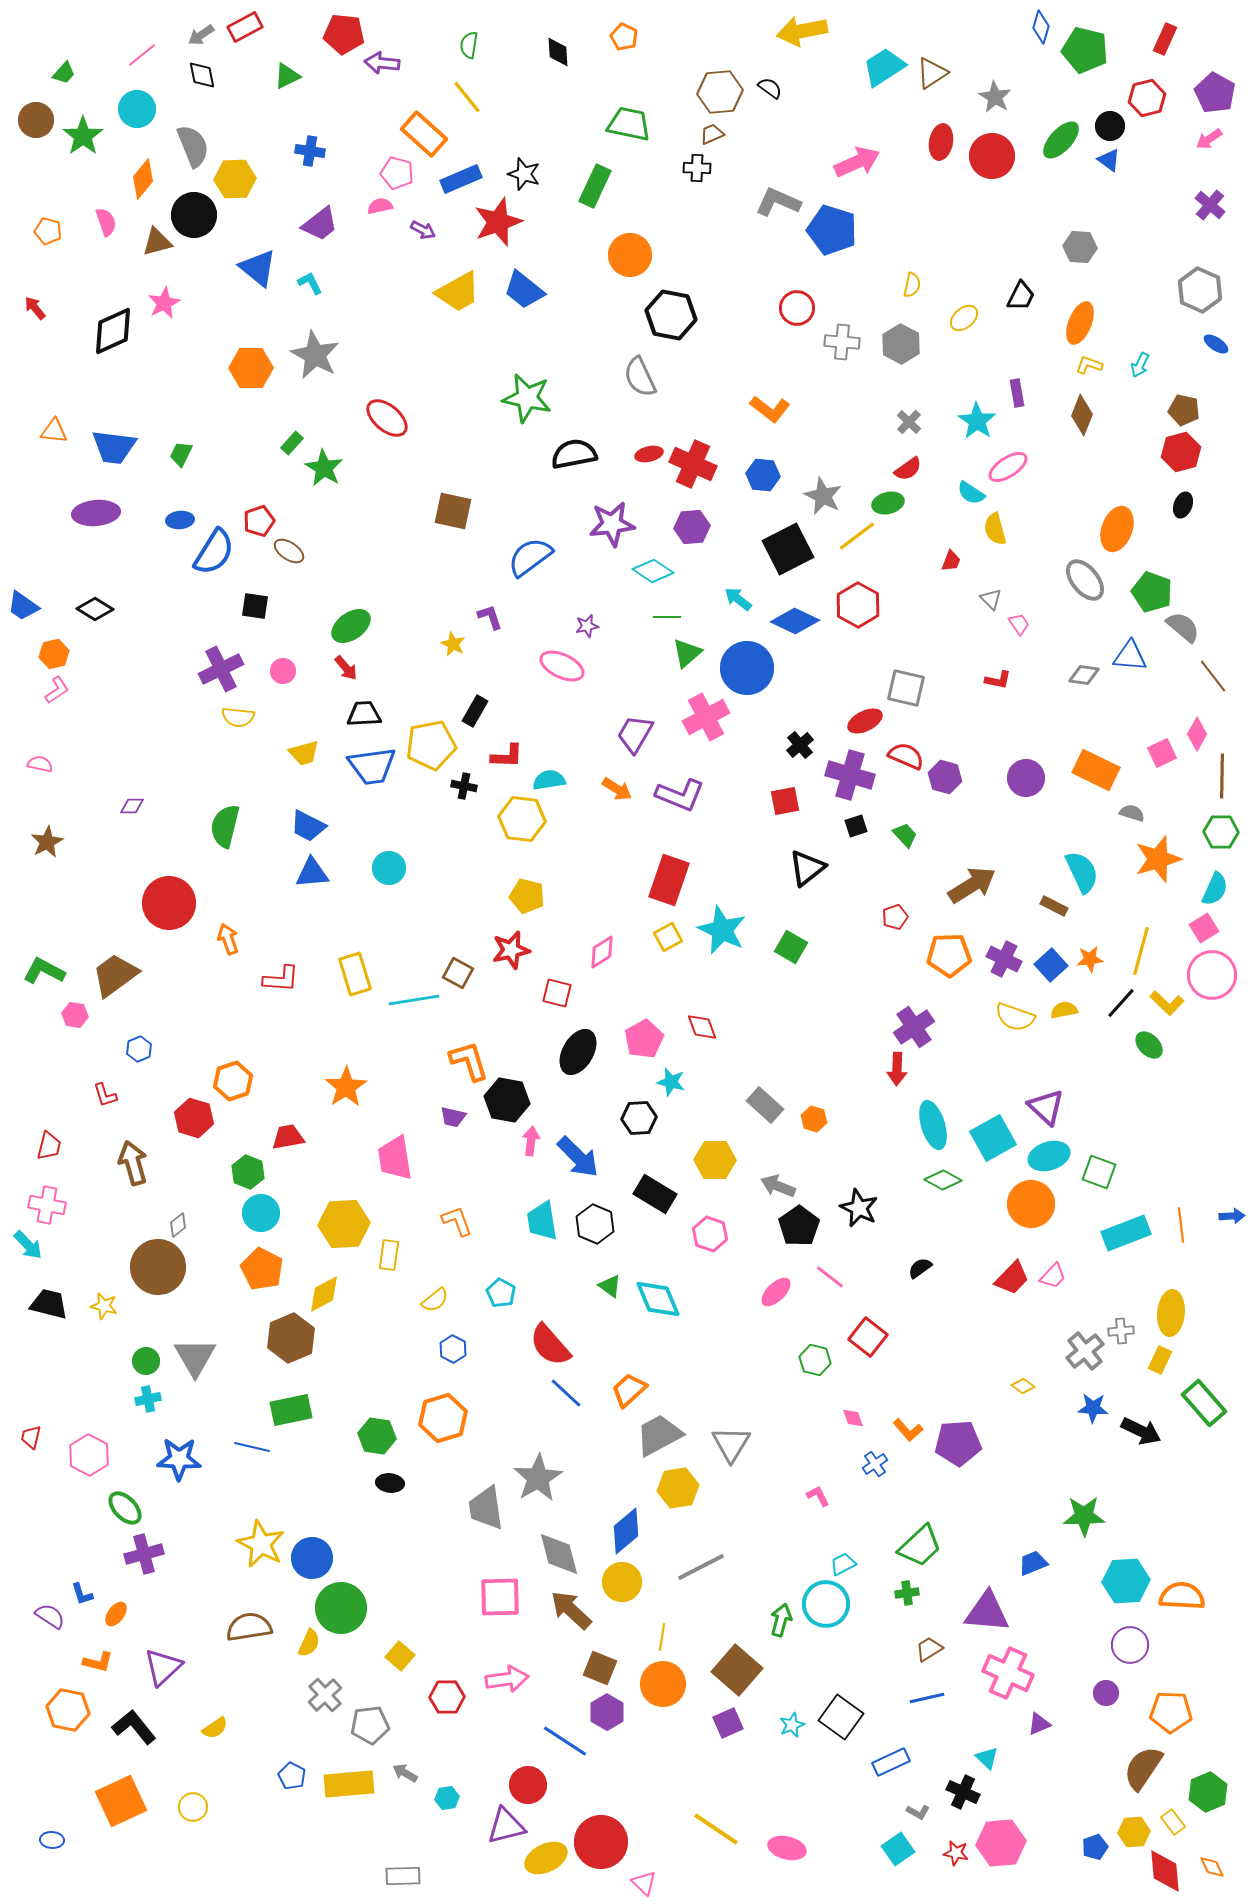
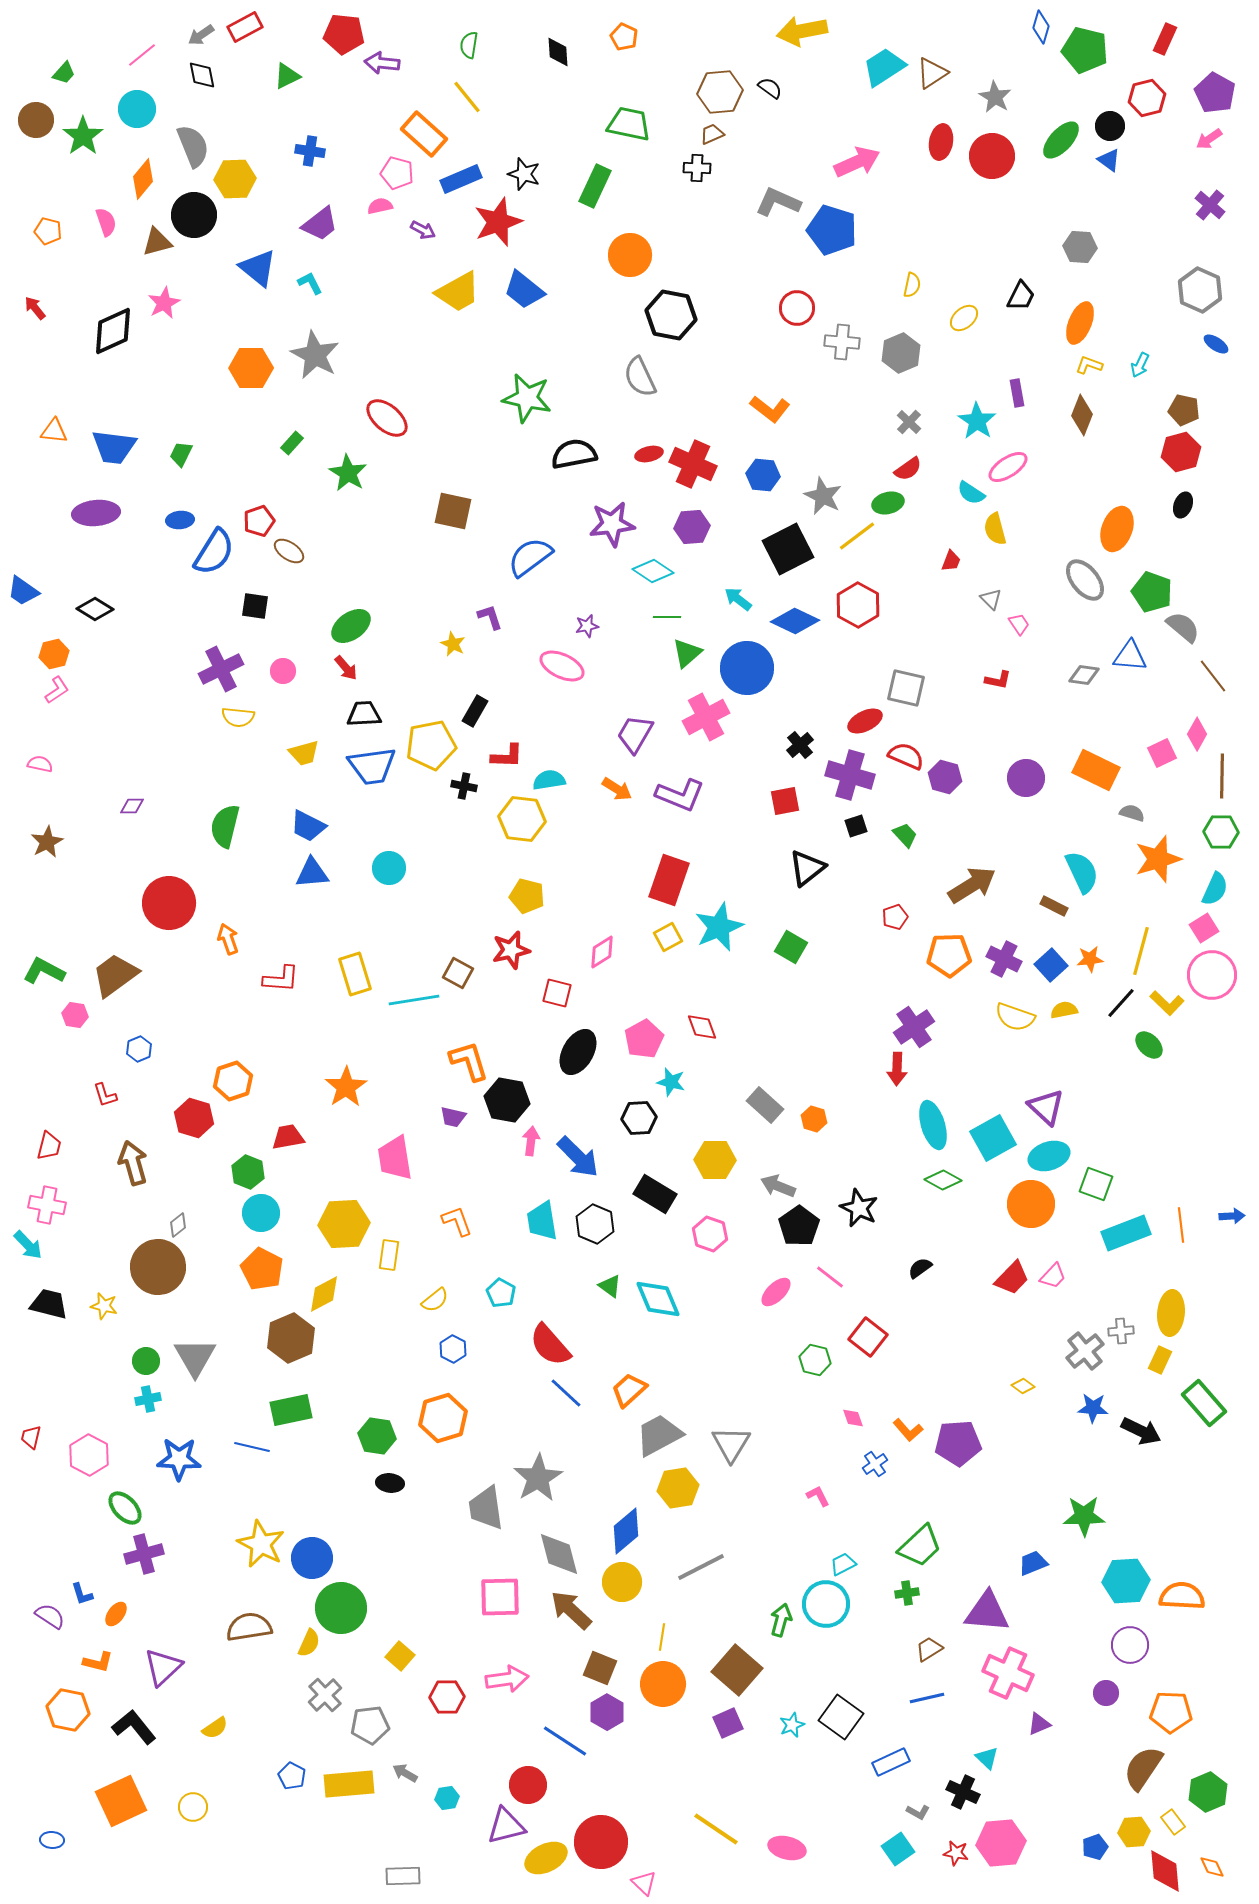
gray hexagon at (901, 344): moved 9 px down; rotated 9 degrees clockwise
green star at (324, 468): moved 24 px right, 5 px down
blue trapezoid at (23, 606): moved 15 px up
cyan star at (722, 930): moved 3 px left, 3 px up; rotated 24 degrees clockwise
green square at (1099, 1172): moved 3 px left, 12 px down
